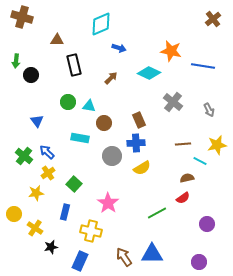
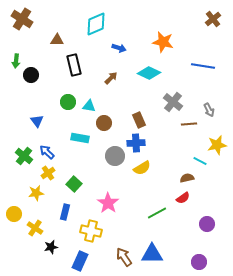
brown cross at (22, 17): moved 2 px down; rotated 15 degrees clockwise
cyan diamond at (101, 24): moved 5 px left
orange star at (171, 51): moved 8 px left, 9 px up
brown line at (183, 144): moved 6 px right, 20 px up
gray circle at (112, 156): moved 3 px right
